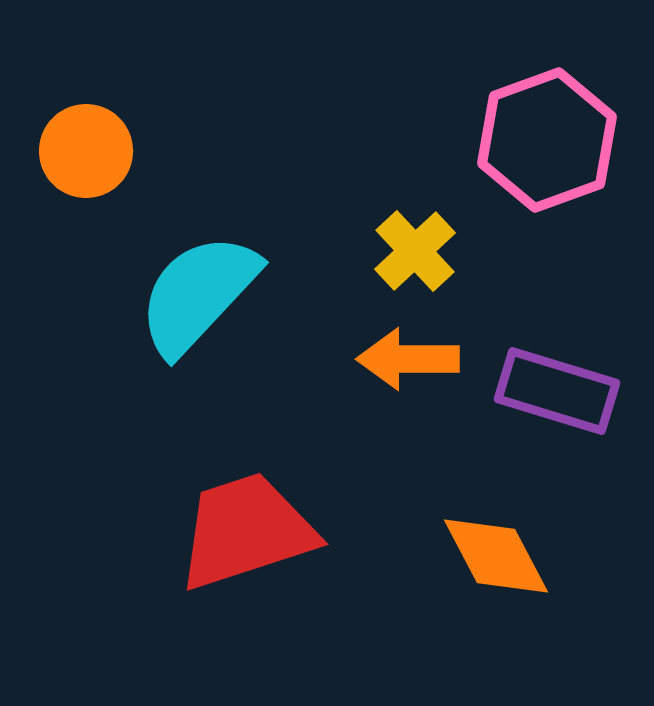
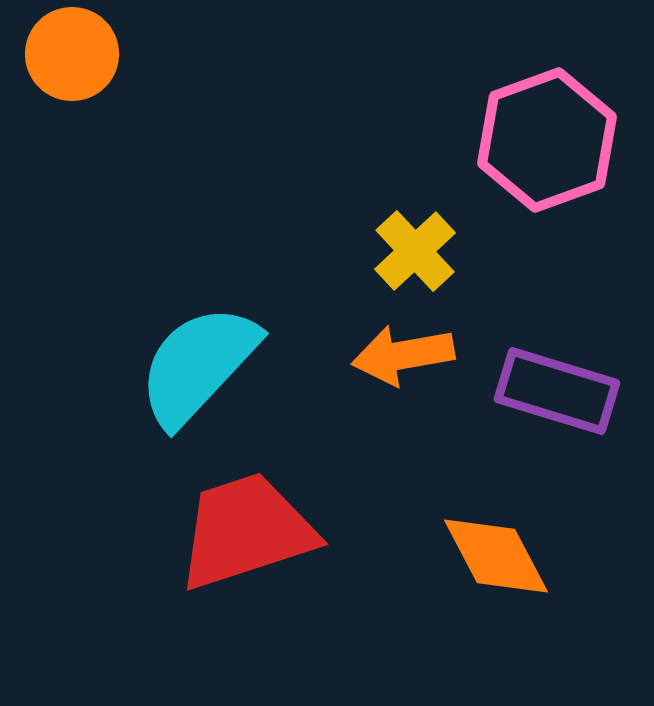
orange circle: moved 14 px left, 97 px up
cyan semicircle: moved 71 px down
orange arrow: moved 5 px left, 4 px up; rotated 10 degrees counterclockwise
